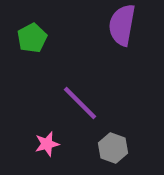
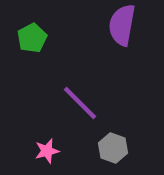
pink star: moved 7 px down
